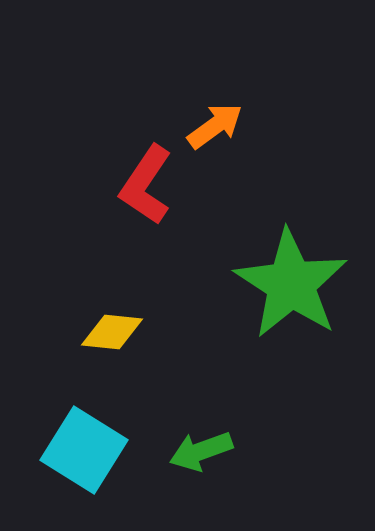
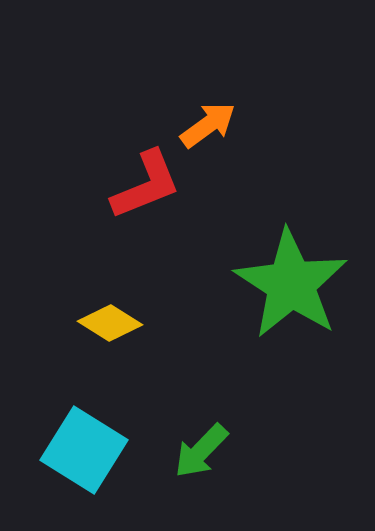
orange arrow: moved 7 px left, 1 px up
red L-shape: rotated 146 degrees counterclockwise
yellow diamond: moved 2 px left, 9 px up; rotated 26 degrees clockwise
green arrow: rotated 26 degrees counterclockwise
